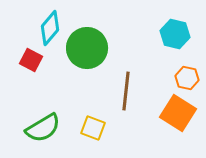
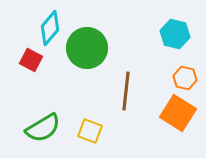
orange hexagon: moved 2 px left
yellow square: moved 3 px left, 3 px down
